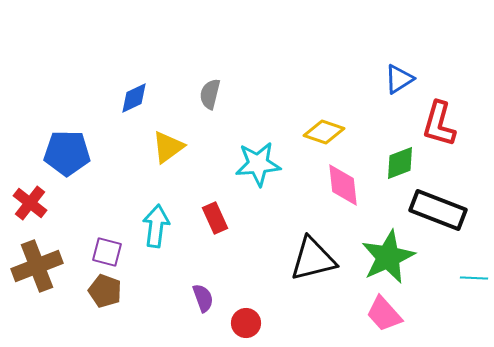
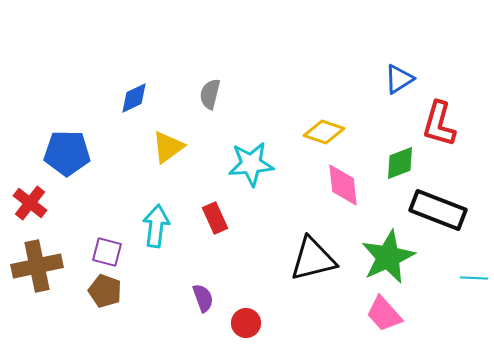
cyan star: moved 7 px left
brown cross: rotated 9 degrees clockwise
